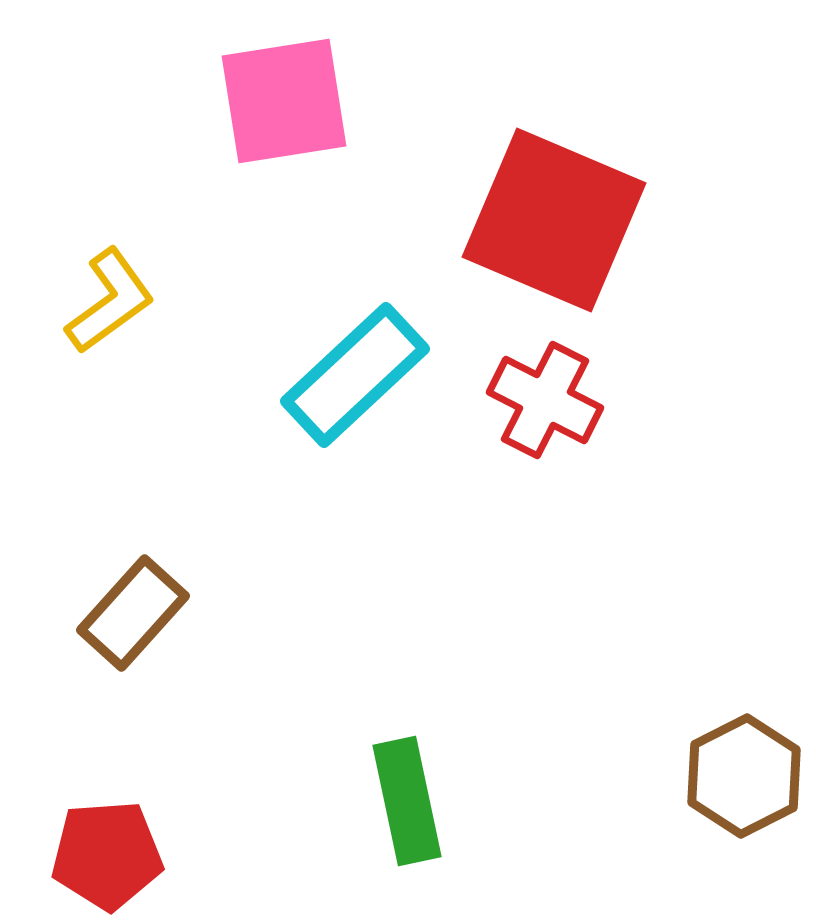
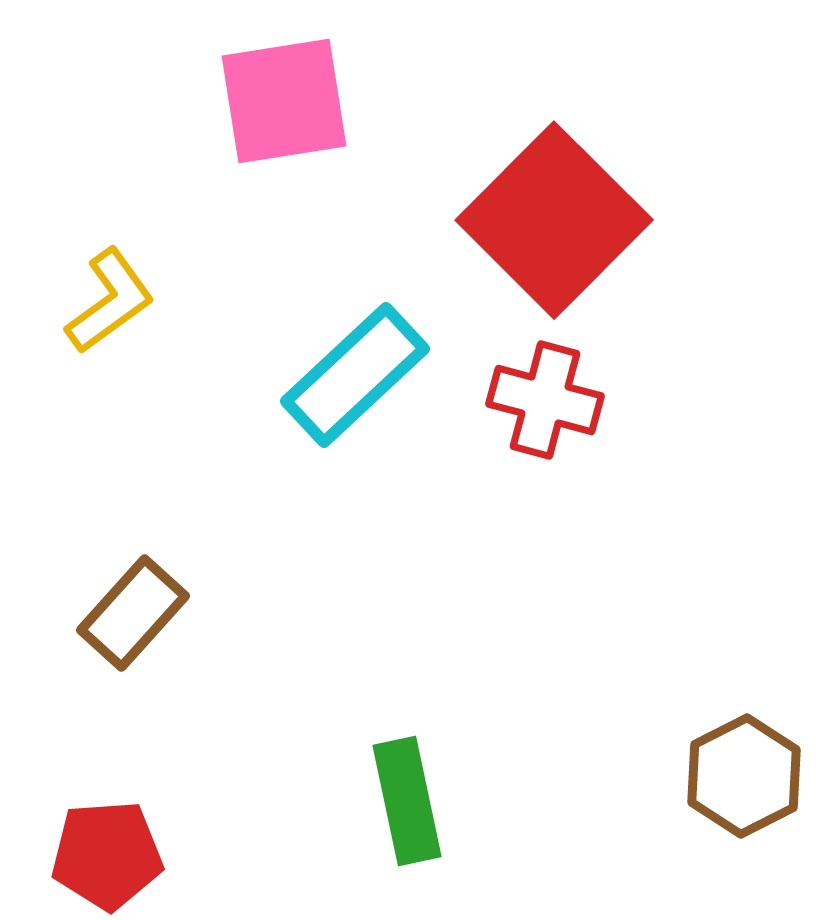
red square: rotated 22 degrees clockwise
red cross: rotated 12 degrees counterclockwise
